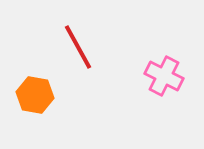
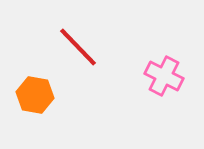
red line: rotated 15 degrees counterclockwise
